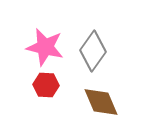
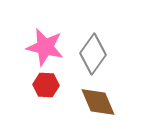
gray diamond: moved 3 px down
brown diamond: moved 3 px left
